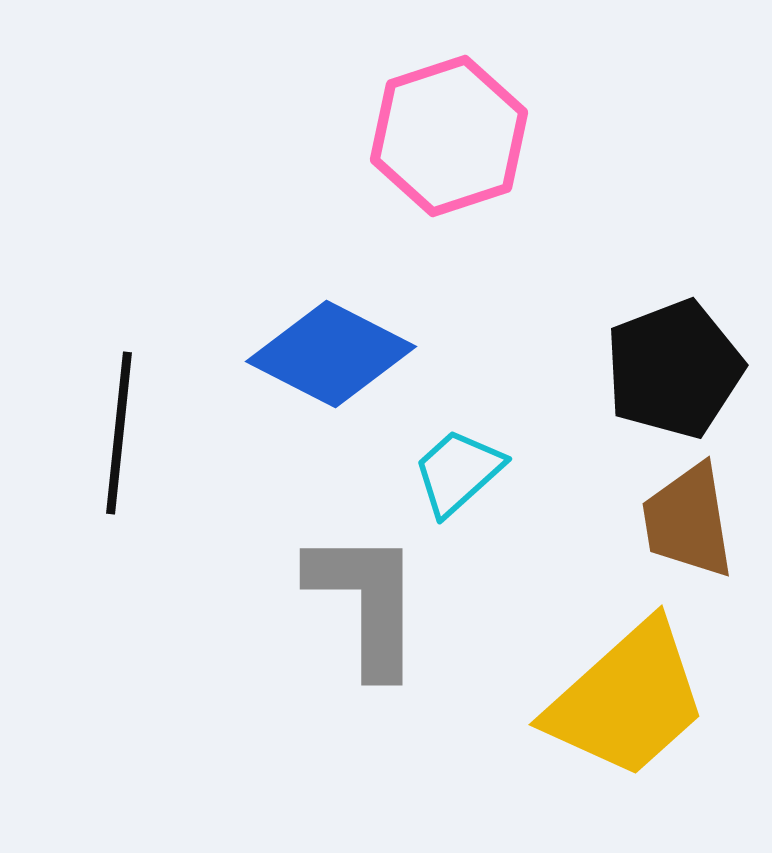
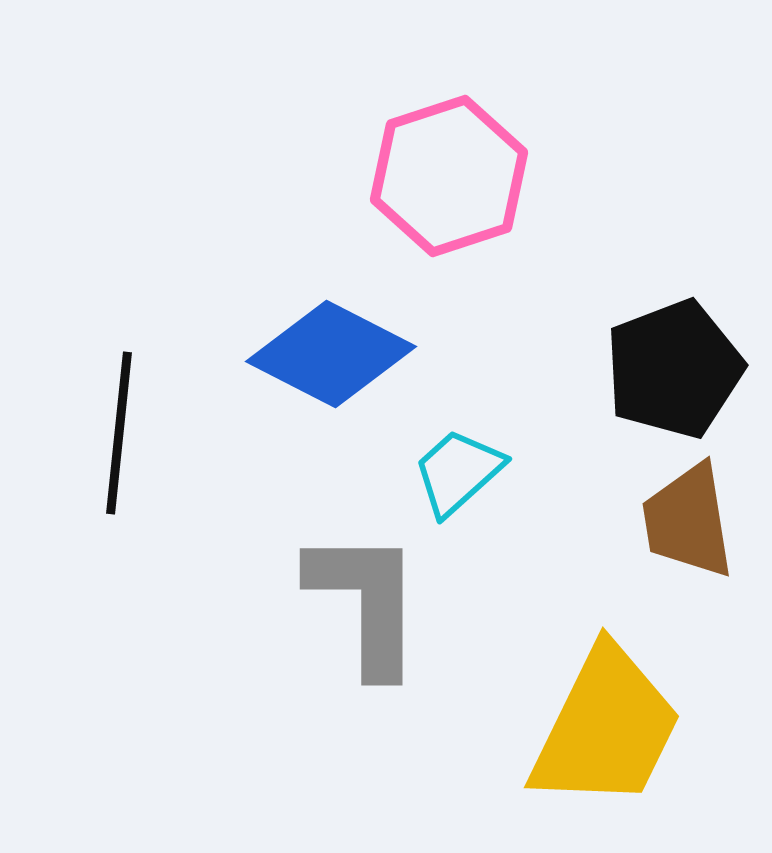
pink hexagon: moved 40 px down
yellow trapezoid: moved 21 px left, 28 px down; rotated 22 degrees counterclockwise
